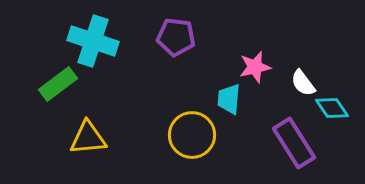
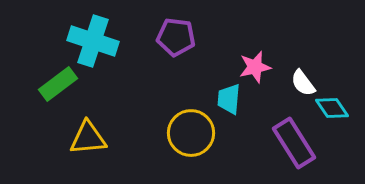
yellow circle: moved 1 px left, 2 px up
